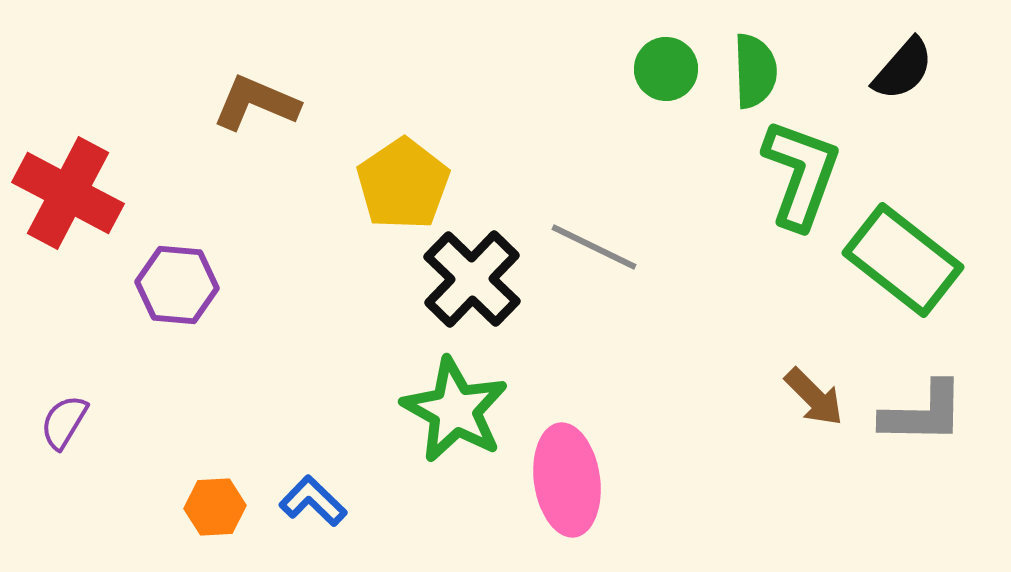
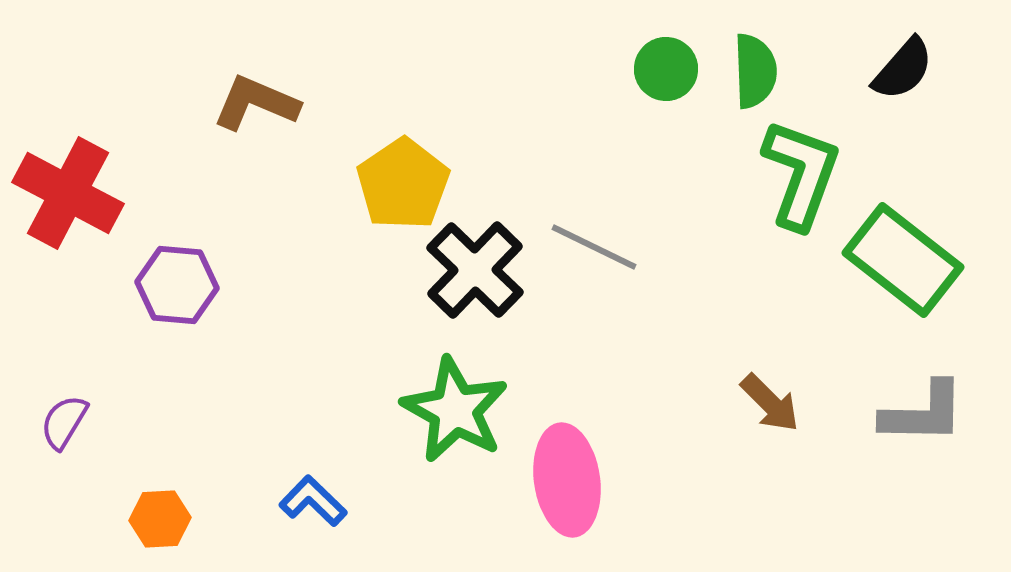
black cross: moved 3 px right, 9 px up
brown arrow: moved 44 px left, 6 px down
orange hexagon: moved 55 px left, 12 px down
